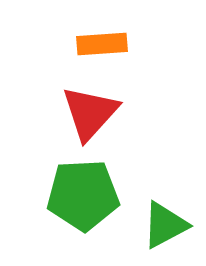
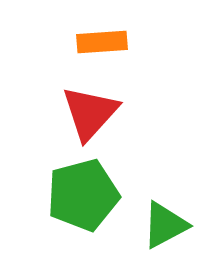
orange rectangle: moved 2 px up
green pentagon: rotated 12 degrees counterclockwise
